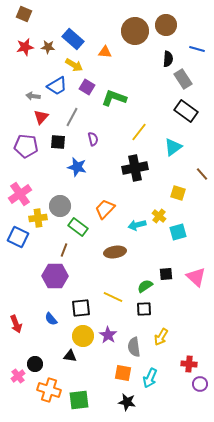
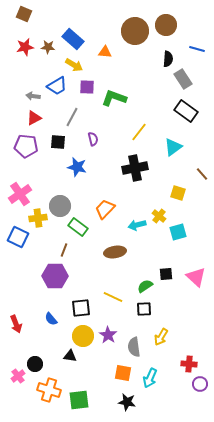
purple square at (87, 87): rotated 28 degrees counterclockwise
red triangle at (41, 117): moved 7 px left, 1 px down; rotated 21 degrees clockwise
